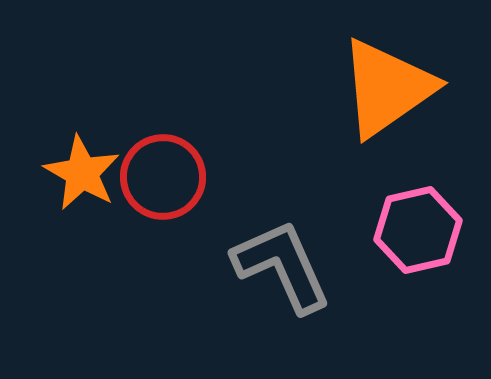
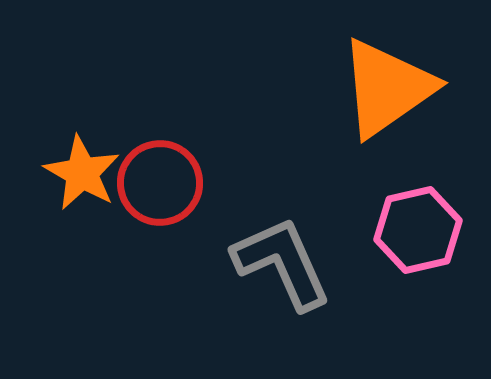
red circle: moved 3 px left, 6 px down
gray L-shape: moved 3 px up
